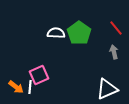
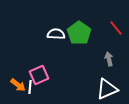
white semicircle: moved 1 px down
gray arrow: moved 5 px left, 7 px down
orange arrow: moved 2 px right, 2 px up
